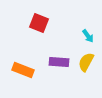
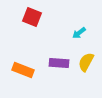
red square: moved 7 px left, 6 px up
cyan arrow: moved 9 px left, 3 px up; rotated 88 degrees clockwise
purple rectangle: moved 1 px down
